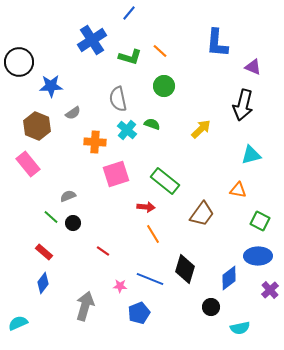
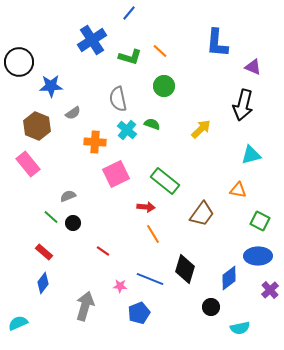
pink square at (116, 174): rotated 8 degrees counterclockwise
